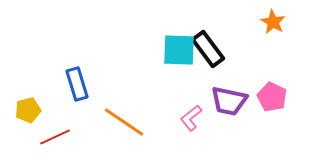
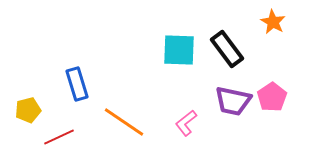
black rectangle: moved 19 px right
pink pentagon: rotated 12 degrees clockwise
purple trapezoid: moved 4 px right
pink L-shape: moved 5 px left, 5 px down
red line: moved 4 px right
